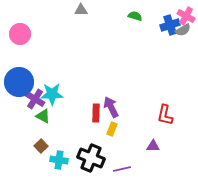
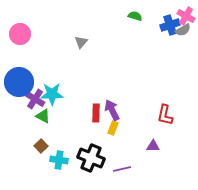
gray triangle: moved 32 px down; rotated 48 degrees counterclockwise
purple arrow: moved 1 px right, 3 px down
yellow rectangle: moved 1 px right, 1 px up
